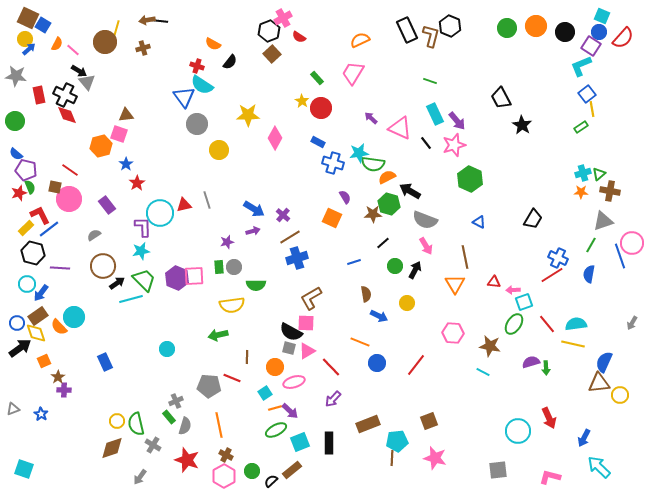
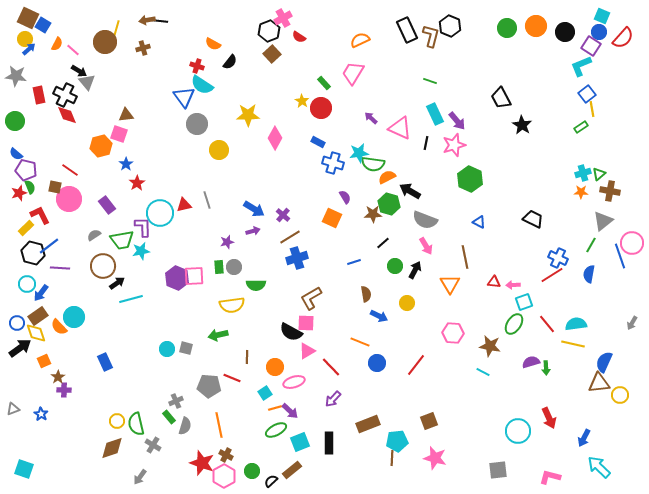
green rectangle at (317, 78): moved 7 px right, 5 px down
black line at (426, 143): rotated 48 degrees clockwise
black trapezoid at (533, 219): rotated 95 degrees counterclockwise
gray triangle at (603, 221): rotated 20 degrees counterclockwise
blue line at (49, 229): moved 17 px down
green trapezoid at (144, 280): moved 22 px left, 40 px up; rotated 125 degrees clockwise
orange triangle at (455, 284): moved 5 px left
pink arrow at (513, 290): moved 5 px up
gray square at (289, 348): moved 103 px left
red star at (187, 460): moved 15 px right, 3 px down
